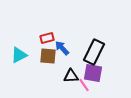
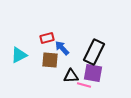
brown square: moved 2 px right, 4 px down
pink line: rotated 40 degrees counterclockwise
